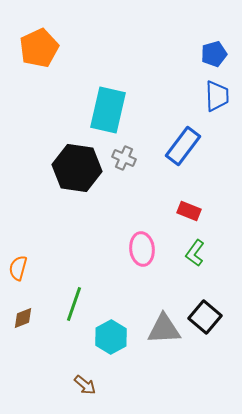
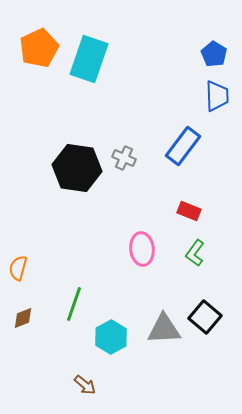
blue pentagon: rotated 25 degrees counterclockwise
cyan rectangle: moved 19 px left, 51 px up; rotated 6 degrees clockwise
